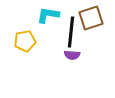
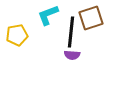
cyan L-shape: rotated 30 degrees counterclockwise
yellow pentagon: moved 8 px left, 6 px up
